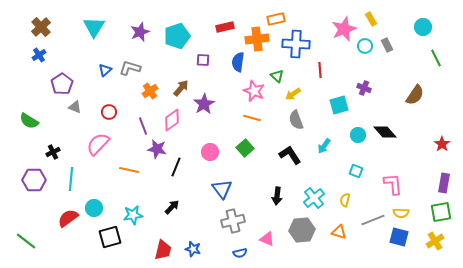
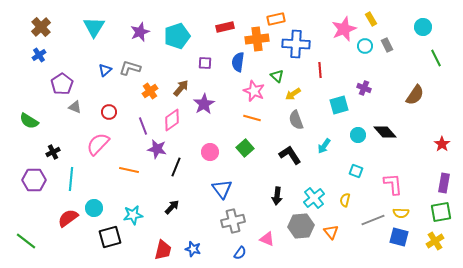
purple square at (203, 60): moved 2 px right, 3 px down
gray hexagon at (302, 230): moved 1 px left, 4 px up
orange triangle at (339, 232): moved 8 px left; rotated 35 degrees clockwise
blue semicircle at (240, 253): rotated 40 degrees counterclockwise
